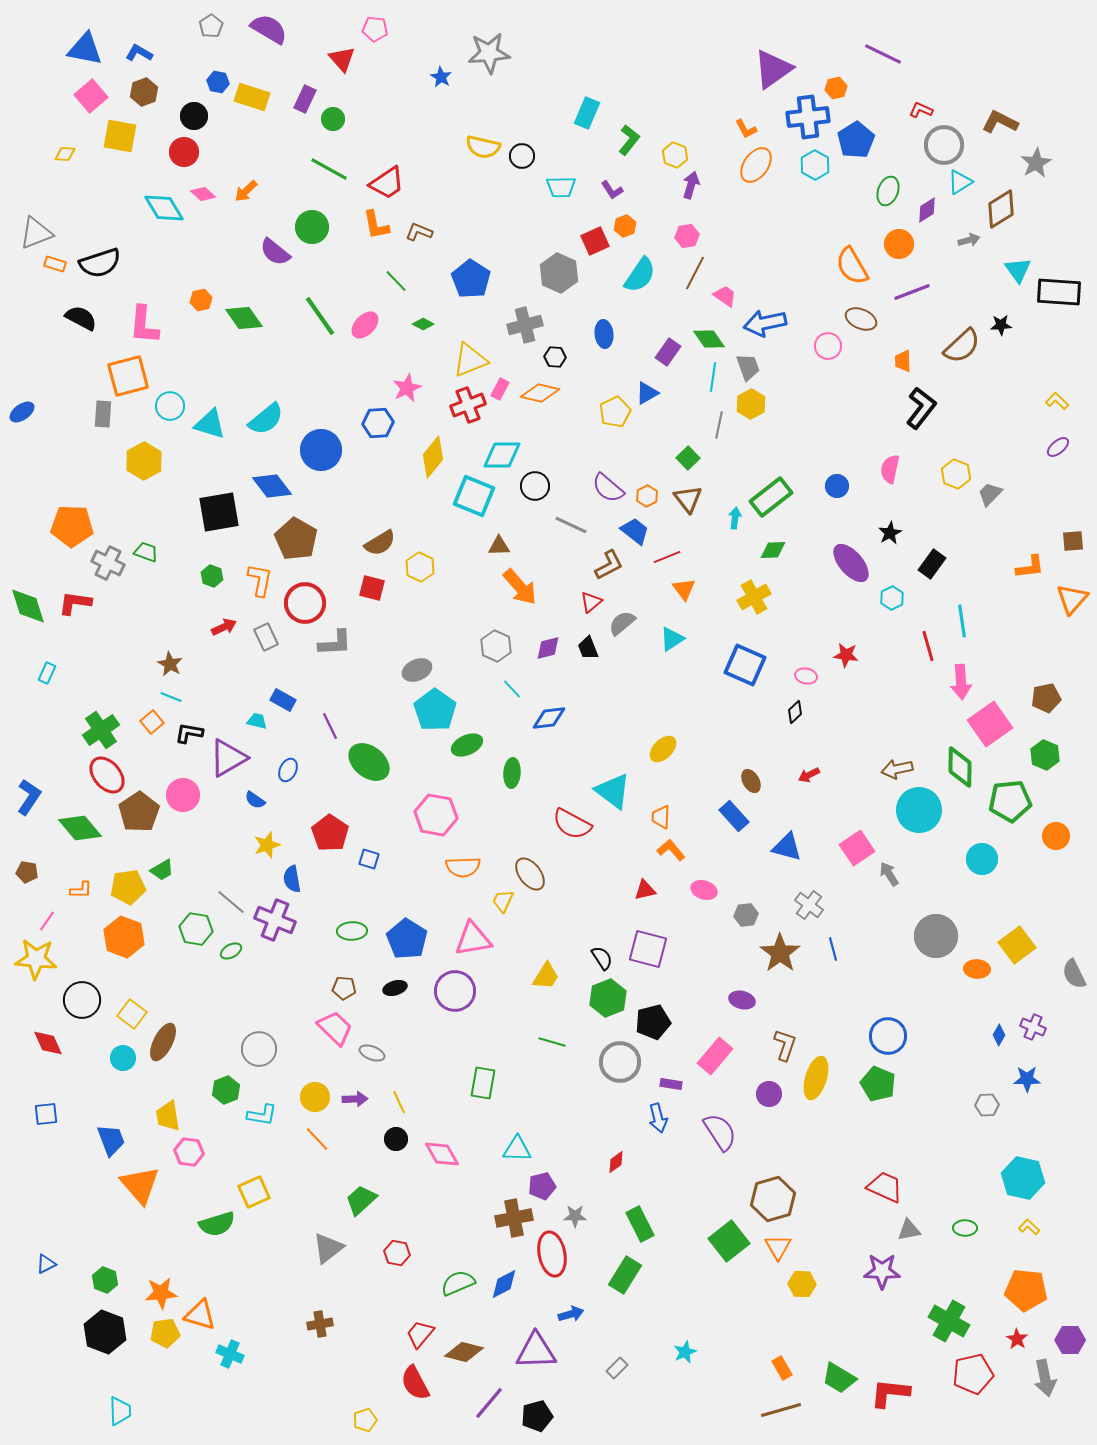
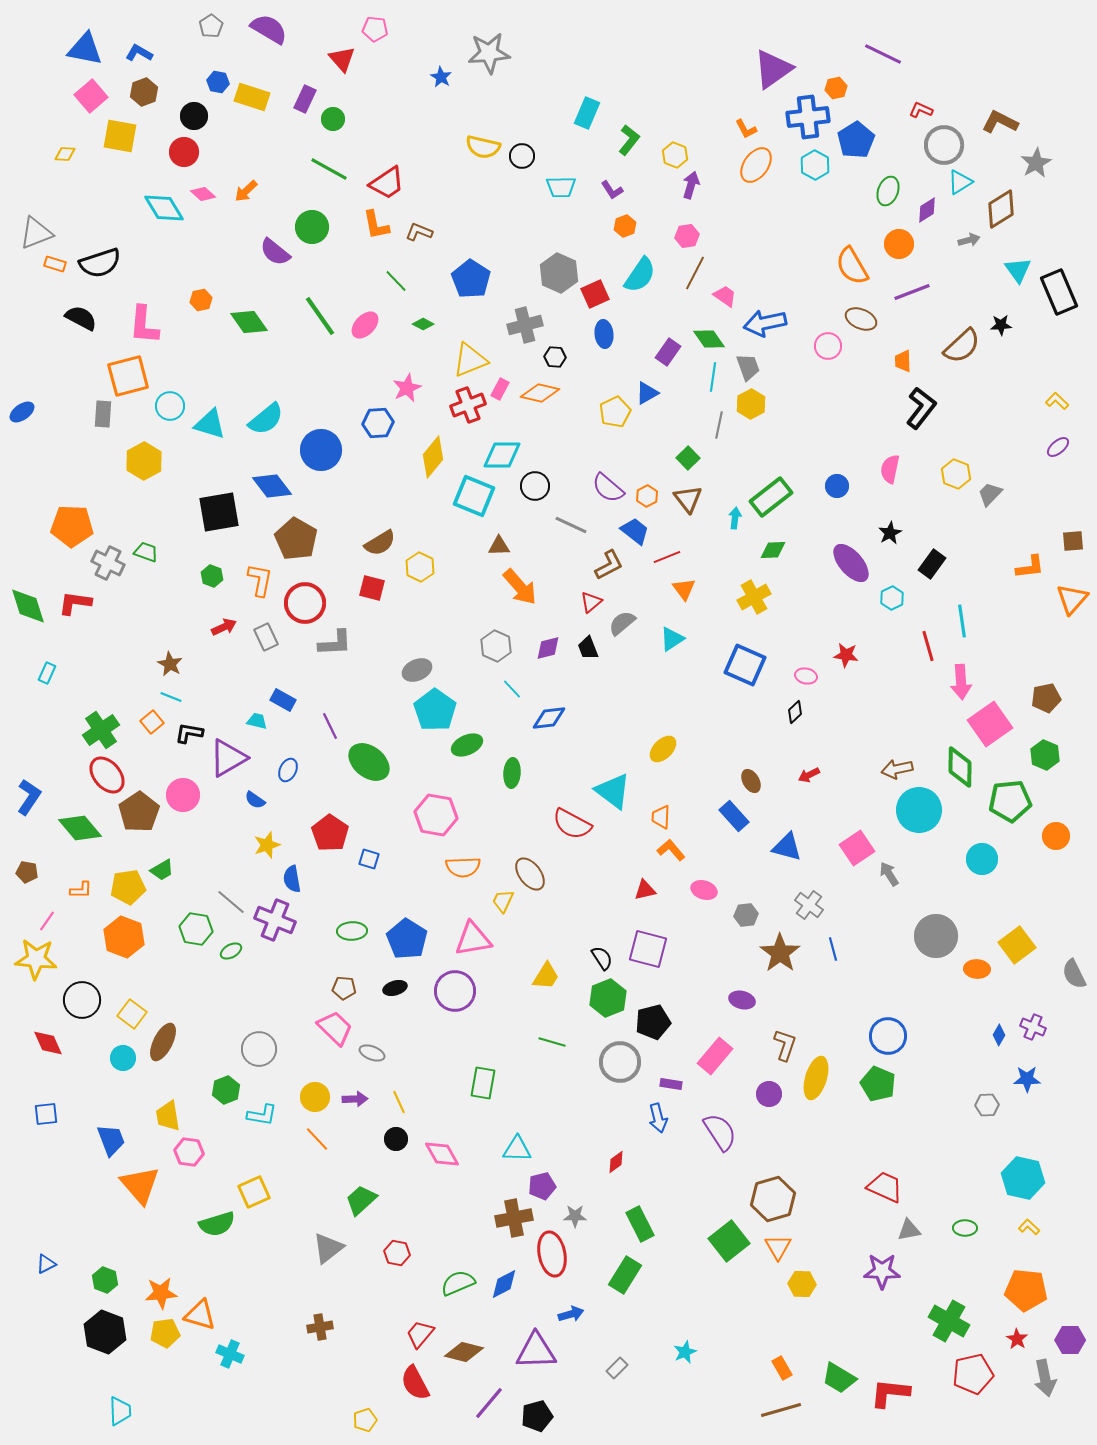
red square at (595, 241): moved 53 px down
black rectangle at (1059, 292): rotated 63 degrees clockwise
green diamond at (244, 318): moved 5 px right, 4 px down
brown cross at (320, 1324): moved 3 px down
